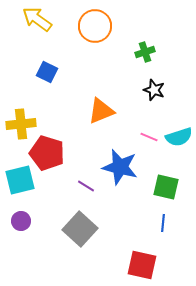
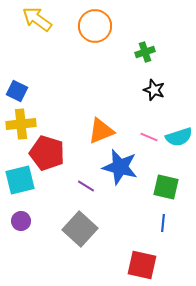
blue square: moved 30 px left, 19 px down
orange triangle: moved 20 px down
